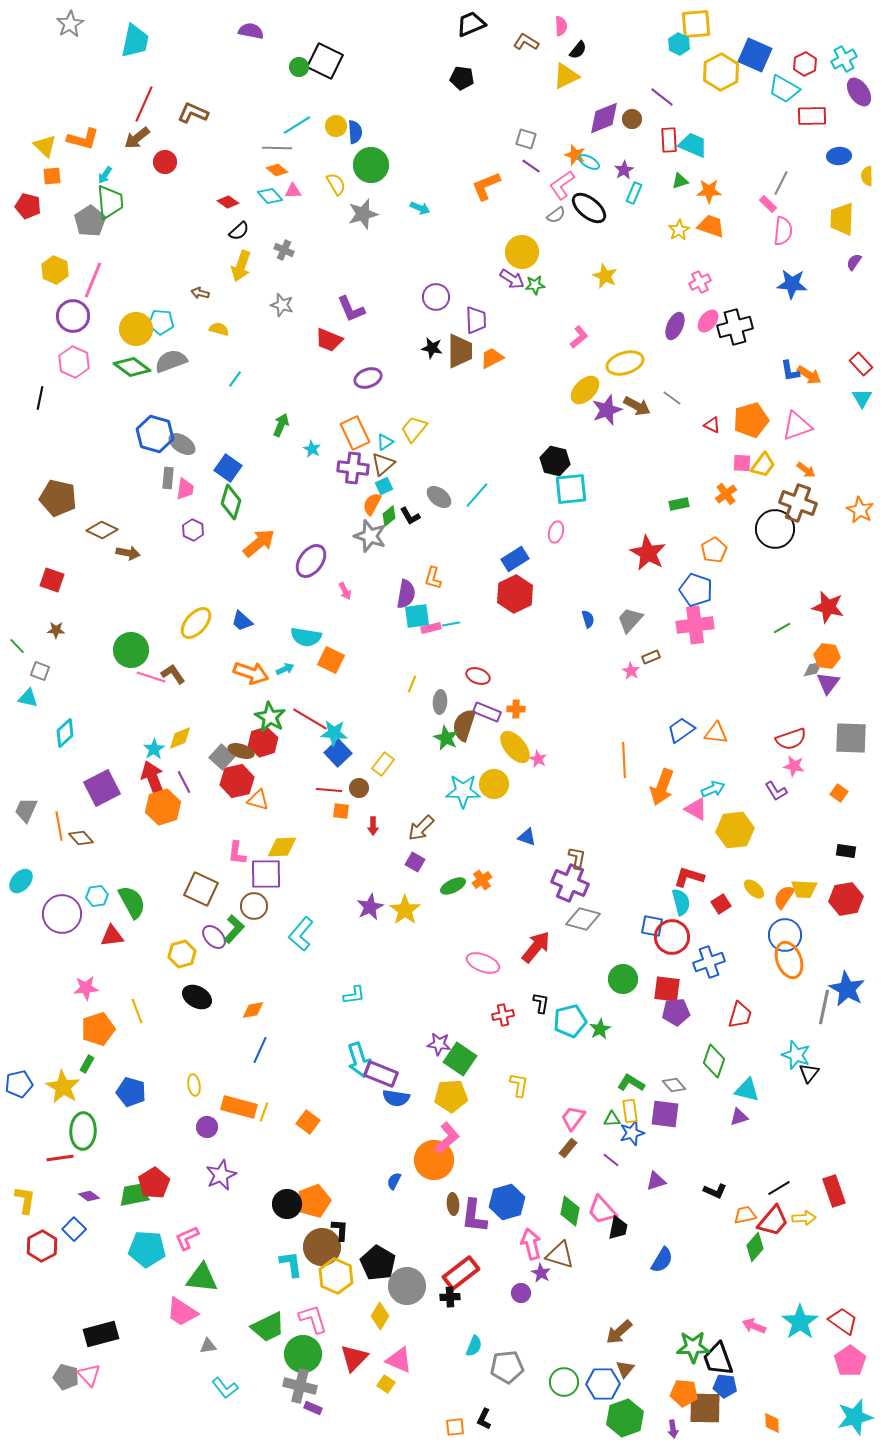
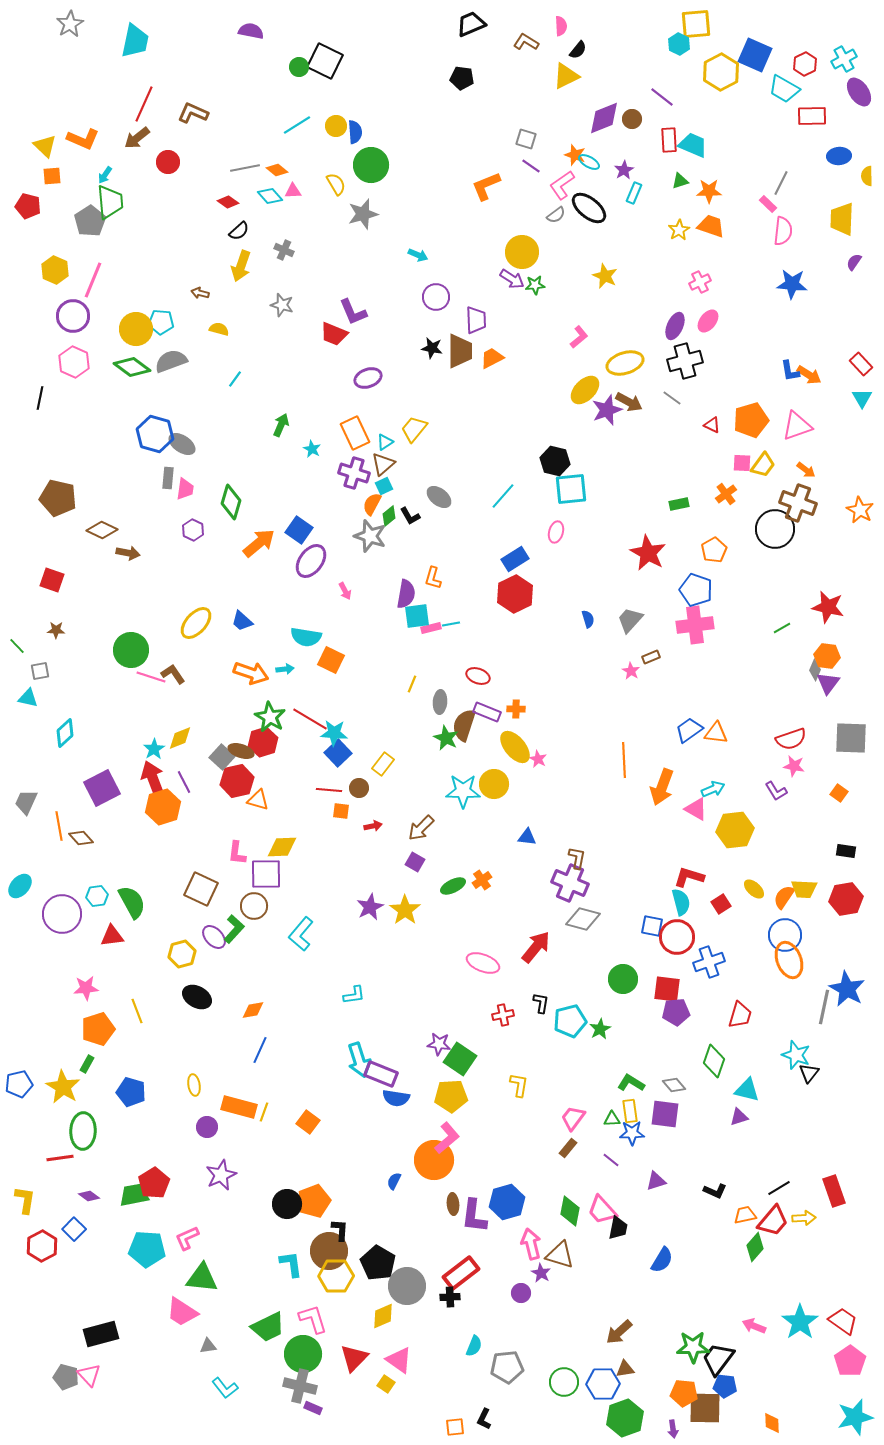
orange L-shape at (83, 139): rotated 8 degrees clockwise
gray line at (277, 148): moved 32 px left, 20 px down; rotated 12 degrees counterclockwise
red circle at (165, 162): moved 3 px right
cyan arrow at (420, 208): moved 2 px left, 47 px down
purple L-shape at (351, 309): moved 2 px right, 3 px down
black cross at (735, 327): moved 50 px left, 34 px down
red trapezoid at (329, 340): moved 5 px right, 6 px up
brown arrow at (637, 406): moved 8 px left, 4 px up
blue square at (228, 468): moved 71 px right, 62 px down
purple cross at (353, 468): moved 1 px right, 5 px down; rotated 12 degrees clockwise
cyan line at (477, 495): moved 26 px right, 1 px down
cyan arrow at (285, 669): rotated 18 degrees clockwise
gray diamond at (813, 669): moved 2 px right, 1 px down; rotated 55 degrees counterclockwise
gray square at (40, 671): rotated 30 degrees counterclockwise
blue trapezoid at (681, 730): moved 8 px right
gray trapezoid at (26, 810): moved 8 px up
red arrow at (373, 826): rotated 102 degrees counterclockwise
blue triangle at (527, 837): rotated 12 degrees counterclockwise
cyan ellipse at (21, 881): moved 1 px left, 5 px down
red circle at (672, 937): moved 5 px right
blue star at (632, 1133): rotated 15 degrees clockwise
brown circle at (322, 1247): moved 7 px right, 4 px down
yellow hexagon at (336, 1276): rotated 24 degrees counterclockwise
yellow diamond at (380, 1316): moved 3 px right; rotated 36 degrees clockwise
black trapezoid at (718, 1359): rotated 57 degrees clockwise
pink triangle at (399, 1360): rotated 12 degrees clockwise
brown triangle at (625, 1369): rotated 42 degrees clockwise
